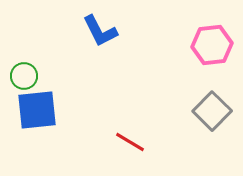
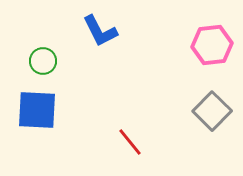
green circle: moved 19 px right, 15 px up
blue square: rotated 9 degrees clockwise
red line: rotated 20 degrees clockwise
